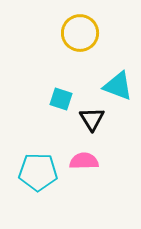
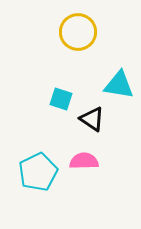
yellow circle: moved 2 px left, 1 px up
cyan triangle: moved 1 px right, 1 px up; rotated 12 degrees counterclockwise
black triangle: rotated 24 degrees counterclockwise
cyan pentagon: rotated 27 degrees counterclockwise
